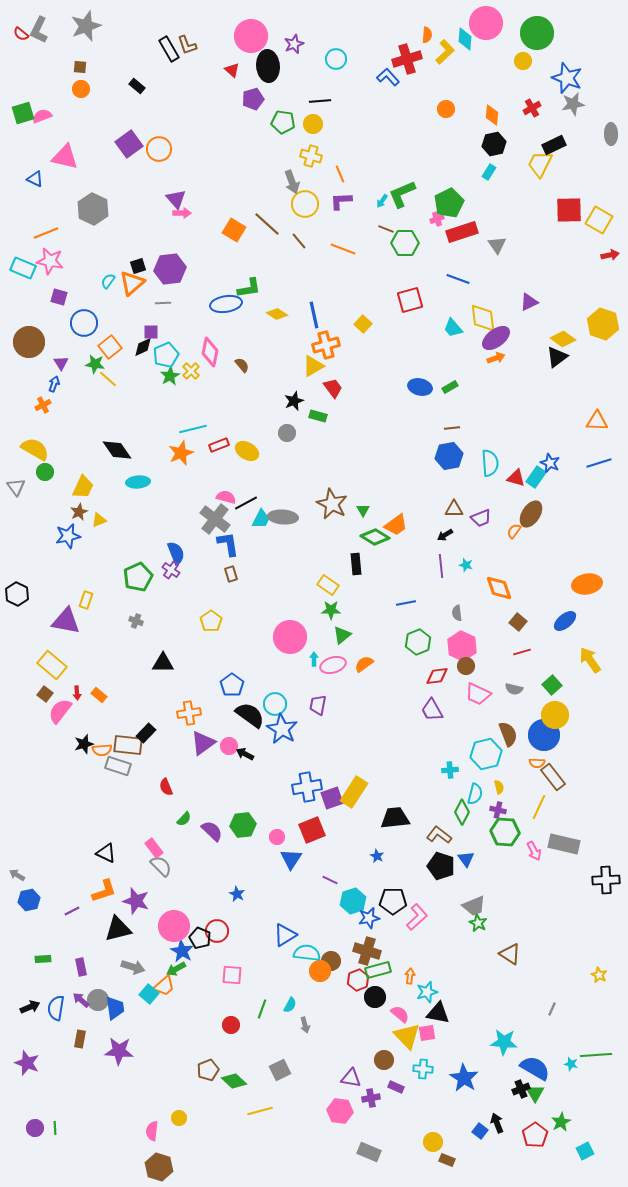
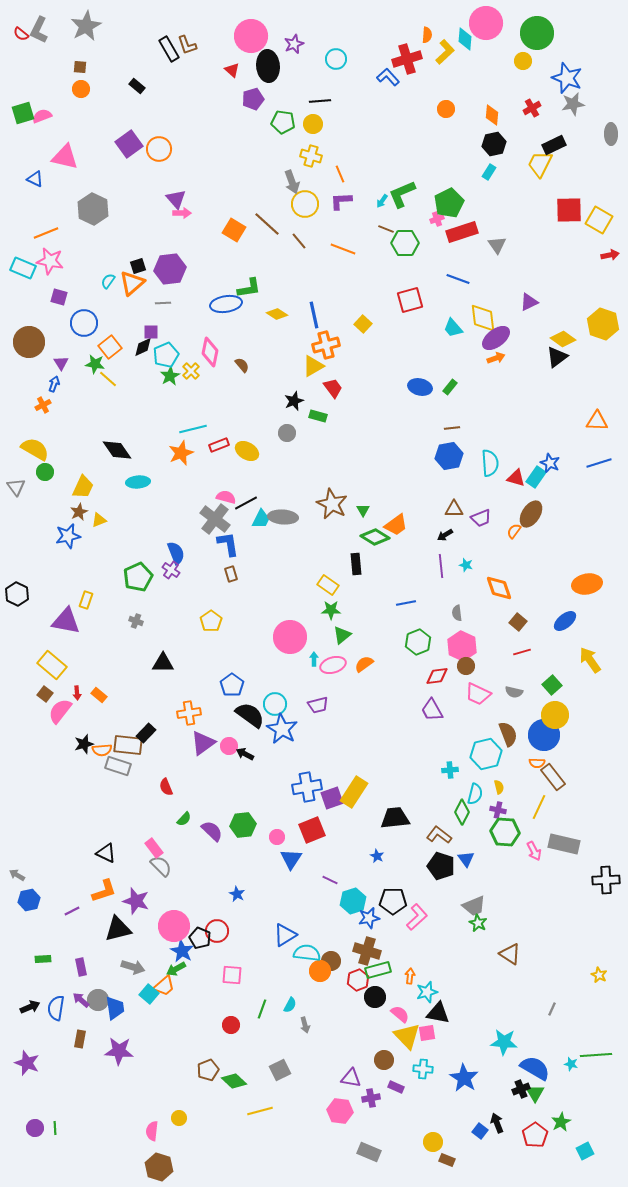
gray star at (86, 26): rotated 8 degrees counterclockwise
green rectangle at (450, 387): rotated 21 degrees counterclockwise
gray semicircle at (514, 689): moved 3 px down
purple trapezoid at (318, 705): rotated 115 degrees counterclockwise
